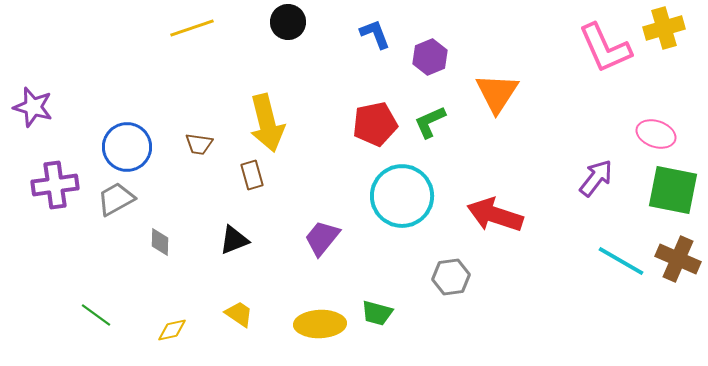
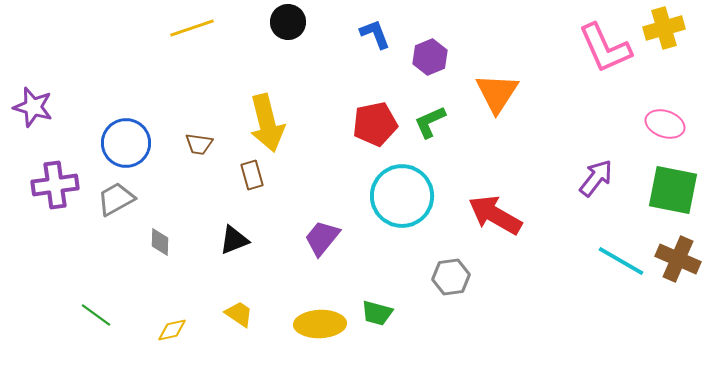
pink ellipse: moved 9 px right, 10 px up
blue circle: moved 1 px left, 4 px up
red arrow: rotated 12 degrees clockwise
